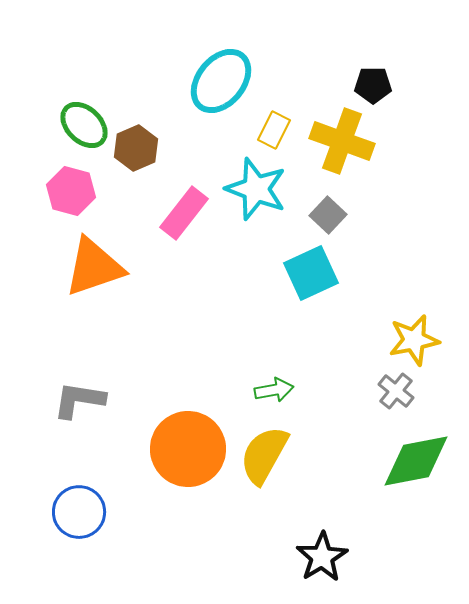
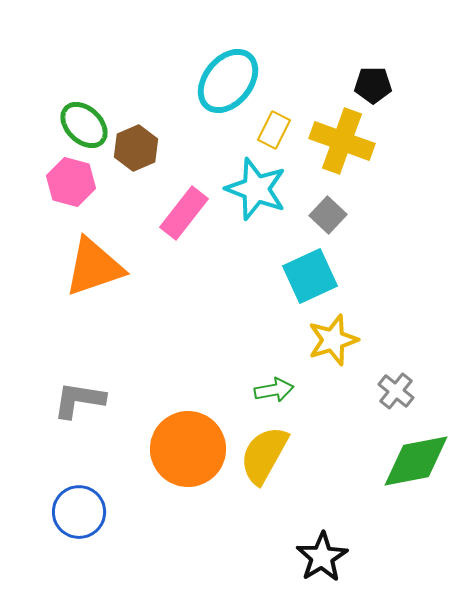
cyan ellipse: moved 7 px right
pink hexagon: moved 9 px up
cyan square: moved 1 px left, 3 px down
yellow star: moved 81 px left; rotated 6 degrees counterclockwise
